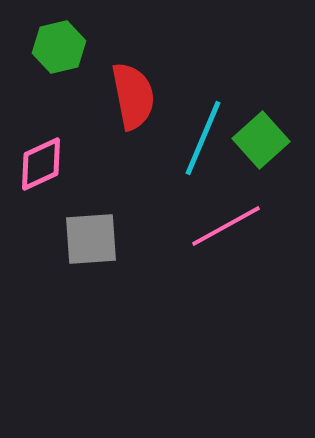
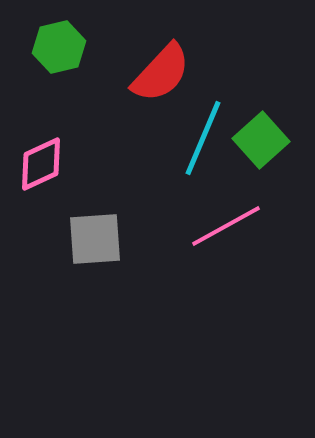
red semicircle: moved 28 px right, 23 px up; rotated 54 degrees clockwise
gray square: moved 4 px right
